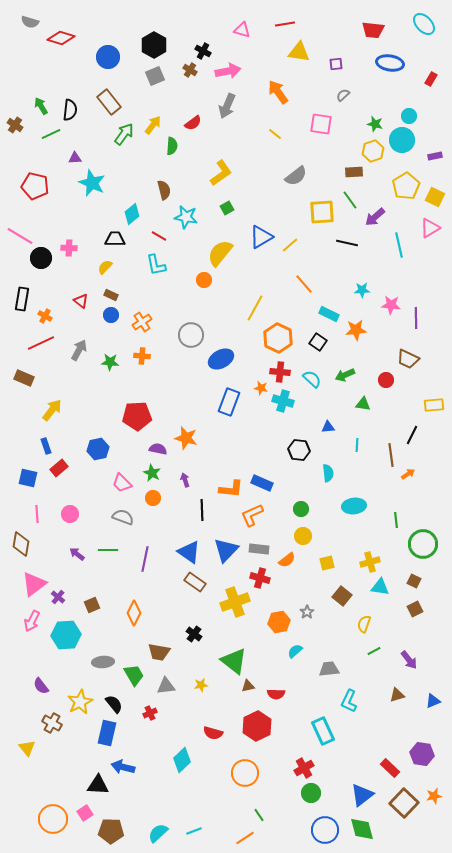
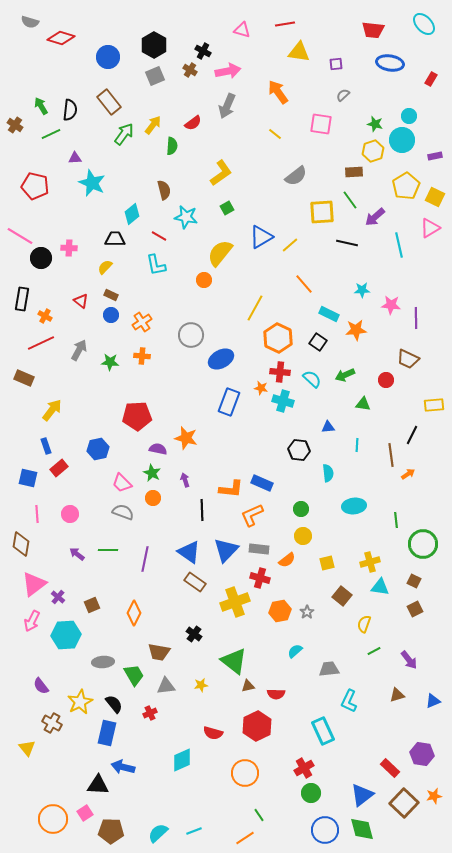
gray semicircle at (123, 517): moved 5 px up
orange hexagon at (279, 622): moved 1 px right, 11 px up
cyan diamond at (182, 760): rotated 20 degrees clockwise
